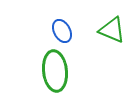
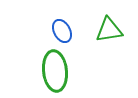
green triangle: moved 3 px left; rotated 32 degrees counterclockwise
